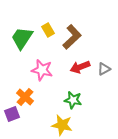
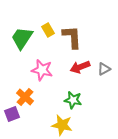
brown L-shape: rotated 50 degrees counterclockwise
